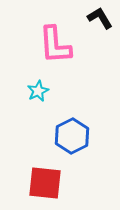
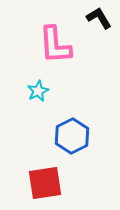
black L-shape: moved 1 px left
red square: rotated 15 degrees counterclockwise
